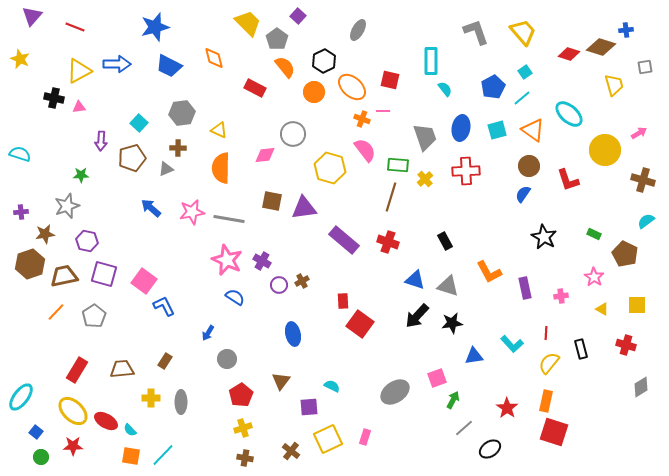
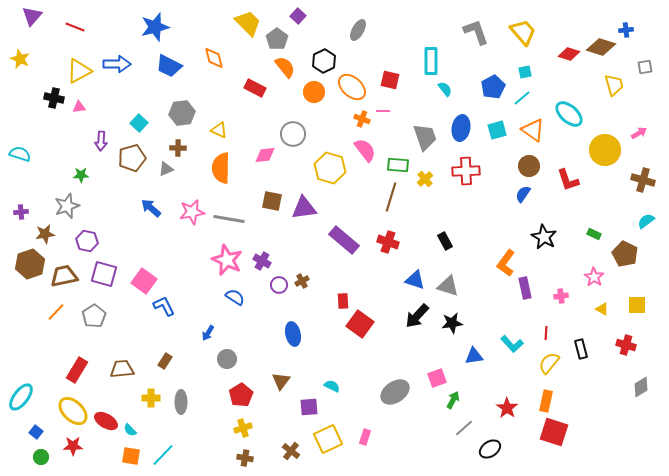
cyan square at (525, 72): rotated 24 degrees clockwise
orange L-shape at (489, 272): moved 17 px right, 9 px up; rotated 64 degrees clockwise
